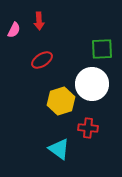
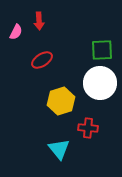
pink semicircle: moved 2 px right, 2 px down
green square: moved 1 px down
white circle: moved 8 px right, 1 px up
cyan triangle: rotated 15 degrees clockwise
